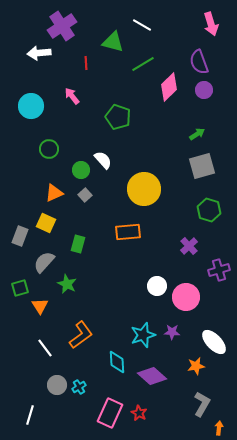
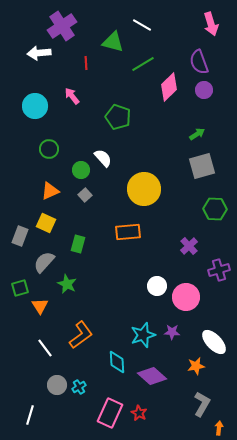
cyan circle at (31, 106): moved 4 px right
white semicircle at (103, 160): moved 2 px up
orange triangle at (54, 193): moved 4 px left, 2 px up
green hexagon at (209, 210): moved 6 px right, 1 px up; rotated 15 degrees counterclockwise
